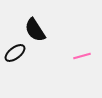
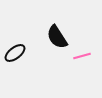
black semicircle: moved 22 px right, 7 px down
